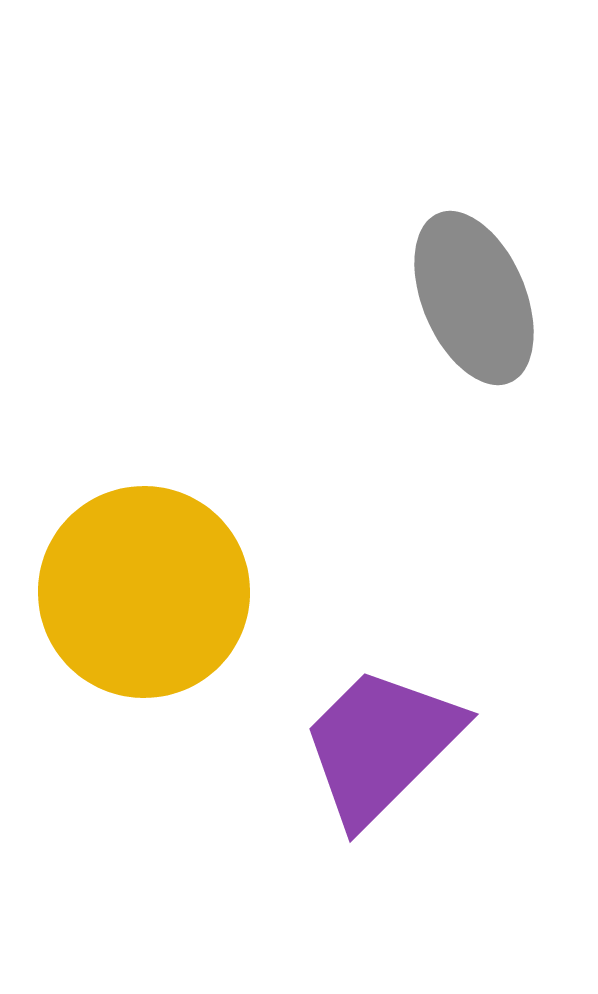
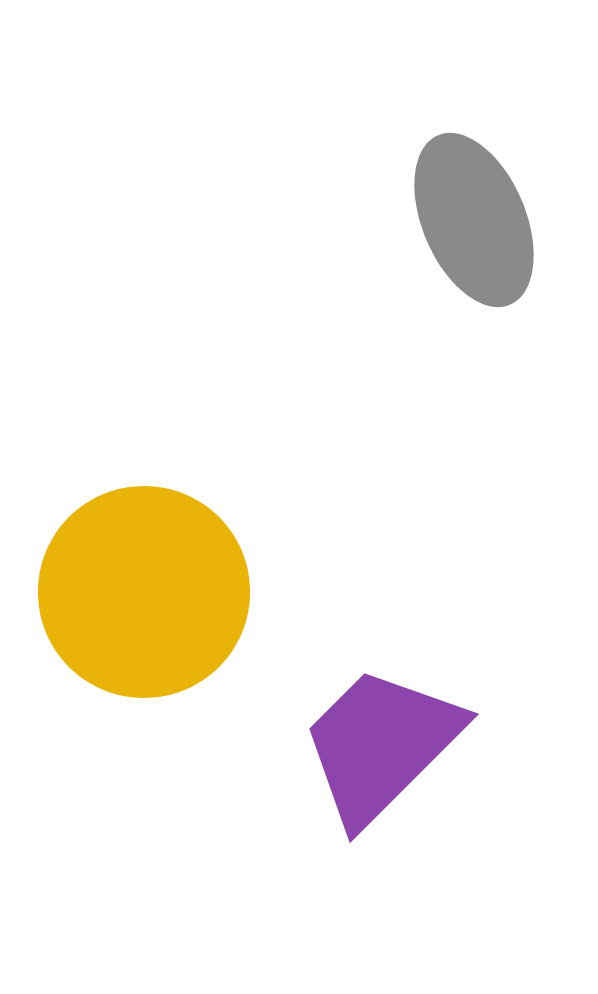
gray ellipse: moved 78 px up
